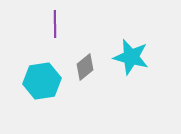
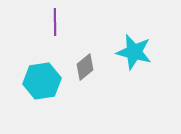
purple line: moved 2 px up
cyan star: moved 3 px right, 5 px up
